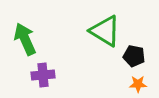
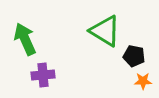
orange star: moved 5 px right, 3 px up
